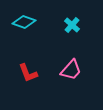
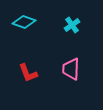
cyan cross: rotated 14 degrees clockwise
pink trapezoid: moved 1 px up; rotated 140 degrees clockwise
